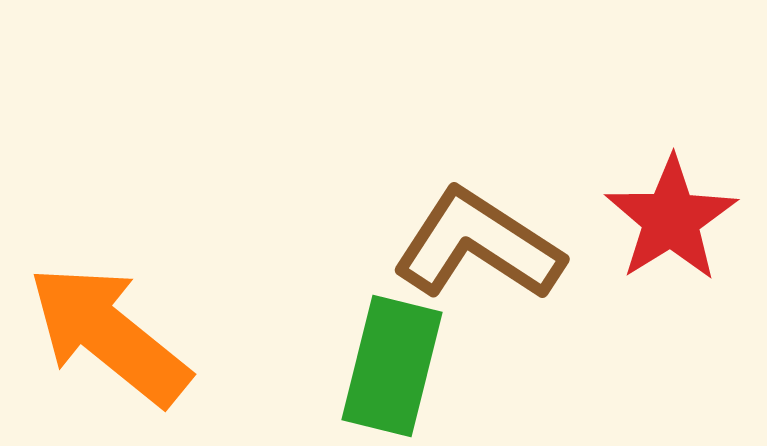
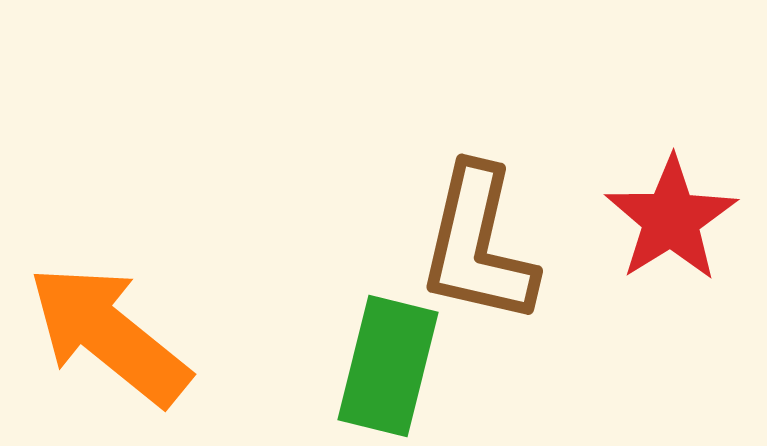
brown L-shape: rotated 110 degrees counterclockwise
green rectangle: moved 4 px left
